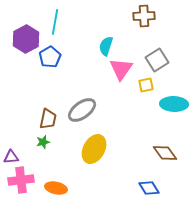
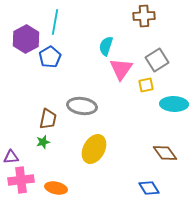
gray ellipse: moved 4 px up; rotated 44 degrees clockwise
